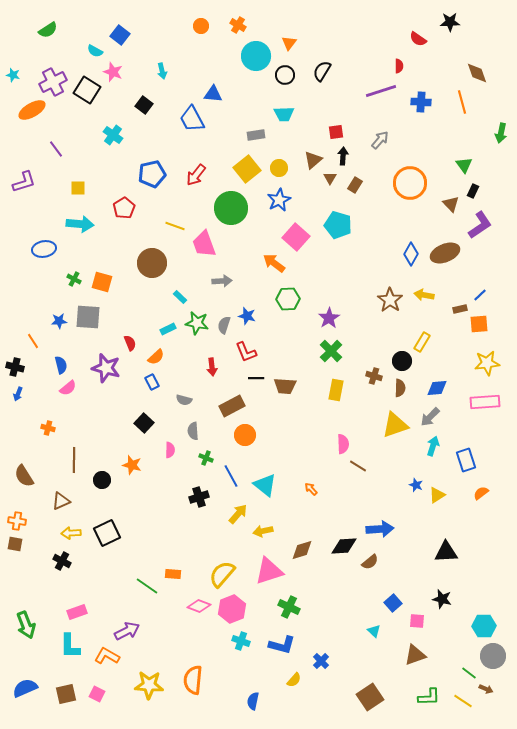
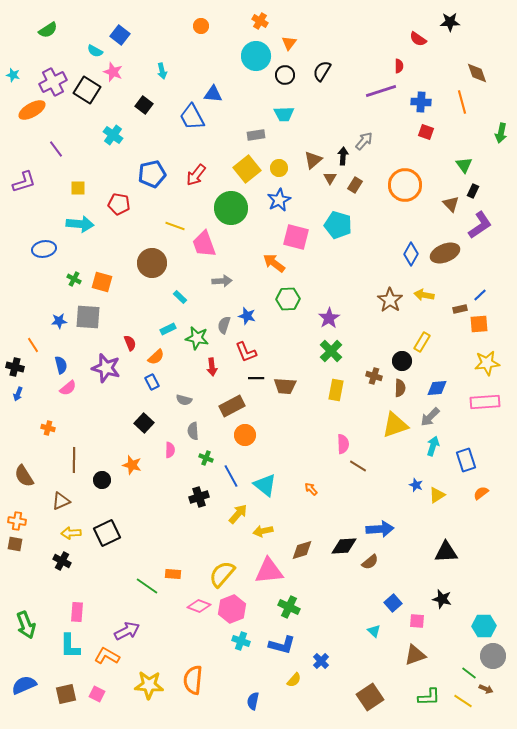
orange cross at (238, 25): moved 22 px right, 4 px up
blue trapezoid at (192, 119): moved 2 px up
red square at (336, 132): moved 90 px right; rotated 28 degrees clockwise
gray arrow at (380, 140): moved 16 px left, 1 px down
orange circle at (410, 183): moved 5 px left, 2 px down
red pentagon at (124, 208): moved 5 px left, 4 px up; rotated 30 degrees counterclockwise
pink square at (296, 237): rotated 28 degrees counterclockwise
green star at (197, 323): moved 15 px down
orange line at (33, 341): moved 4 px down
pink triangle at (269, 571): rotated 12 degrees clockwise
pink rectangle at (77, 612): rotated 66 degrees counterclockwise
blue semicircle at (25, 688): moved 1 px left, 3 px up
